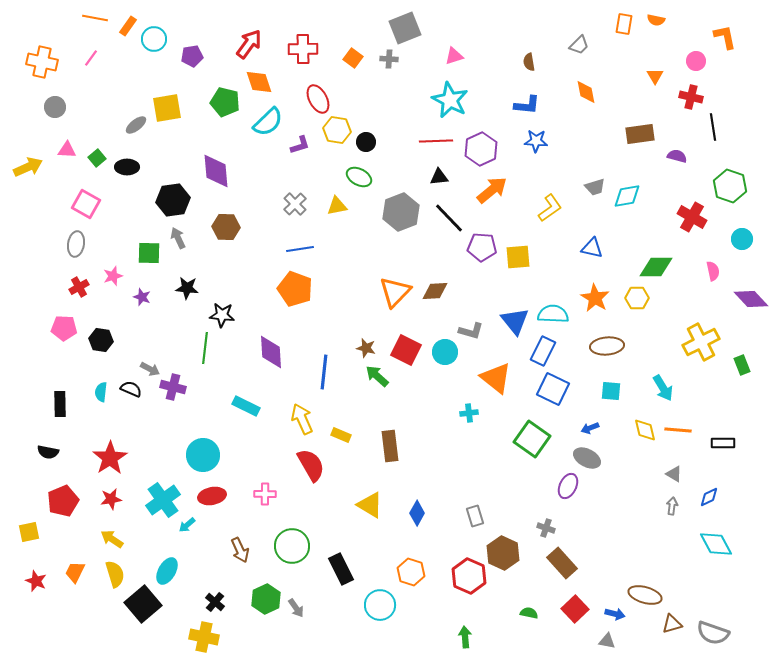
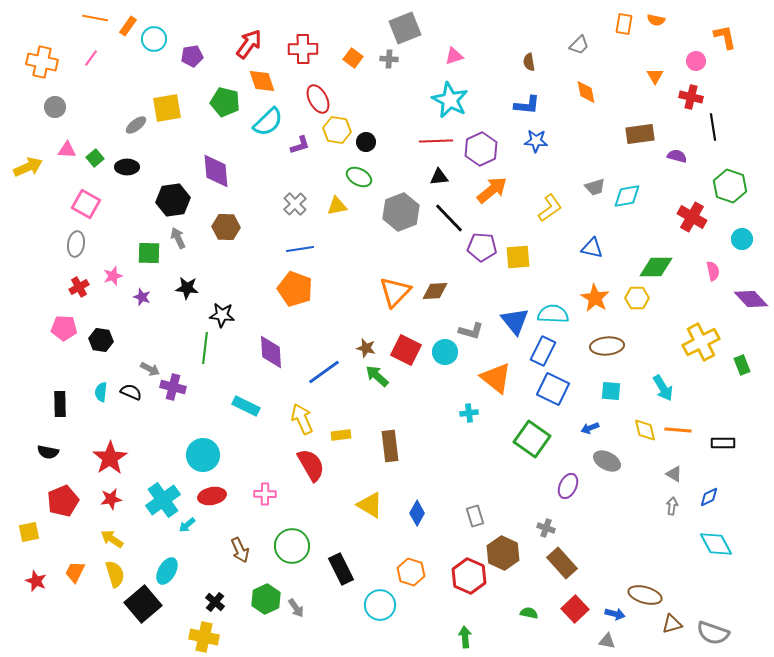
orange diamond at (259, 82): moved 3 px right, 1 px up
green square at (97, 158): moved 2 px left
blue line at (324, 372): rotated 48 degrees clockwise
black semicircle at (131, 389): moved 3 px down
yellow rectangle at (341, 435): rotated 30 degrees counterclockwise
gray ellipse at (587, 458): moved 20 px right, 3 px down
